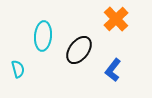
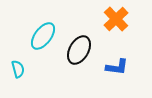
cyan ellipse: rotated 32 degrees clockwise
black ellipse: rotated 8 degrees counterclockwise
blue L-shape: moved 4 px right, 3 px up; rotated 120 degrees counterclockwise
